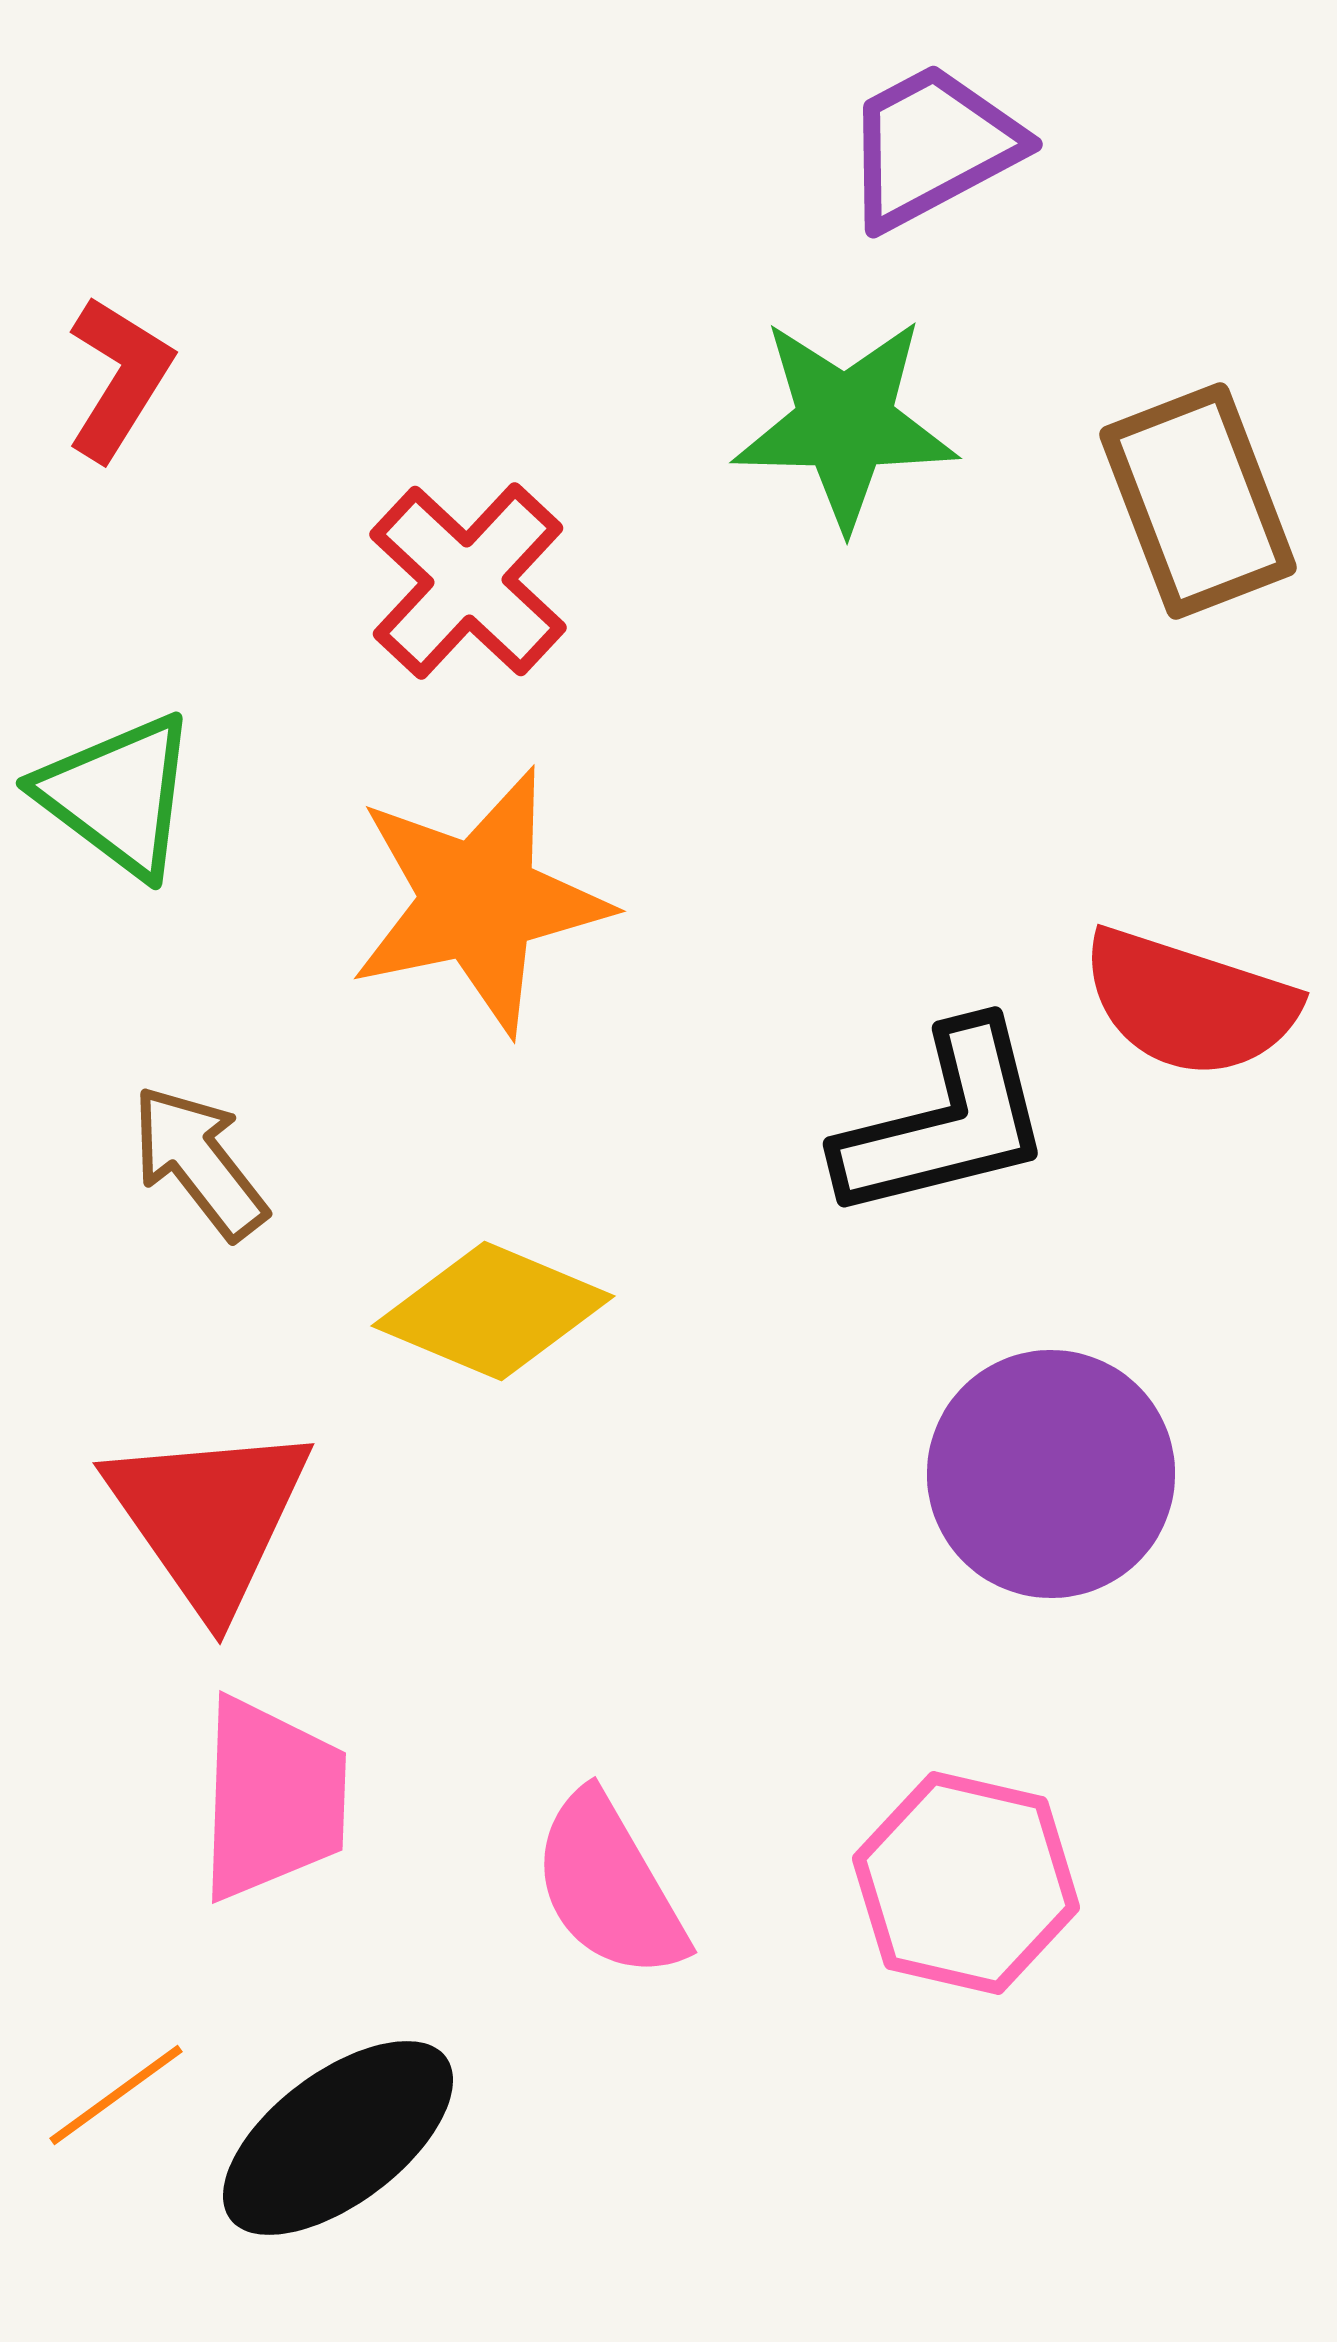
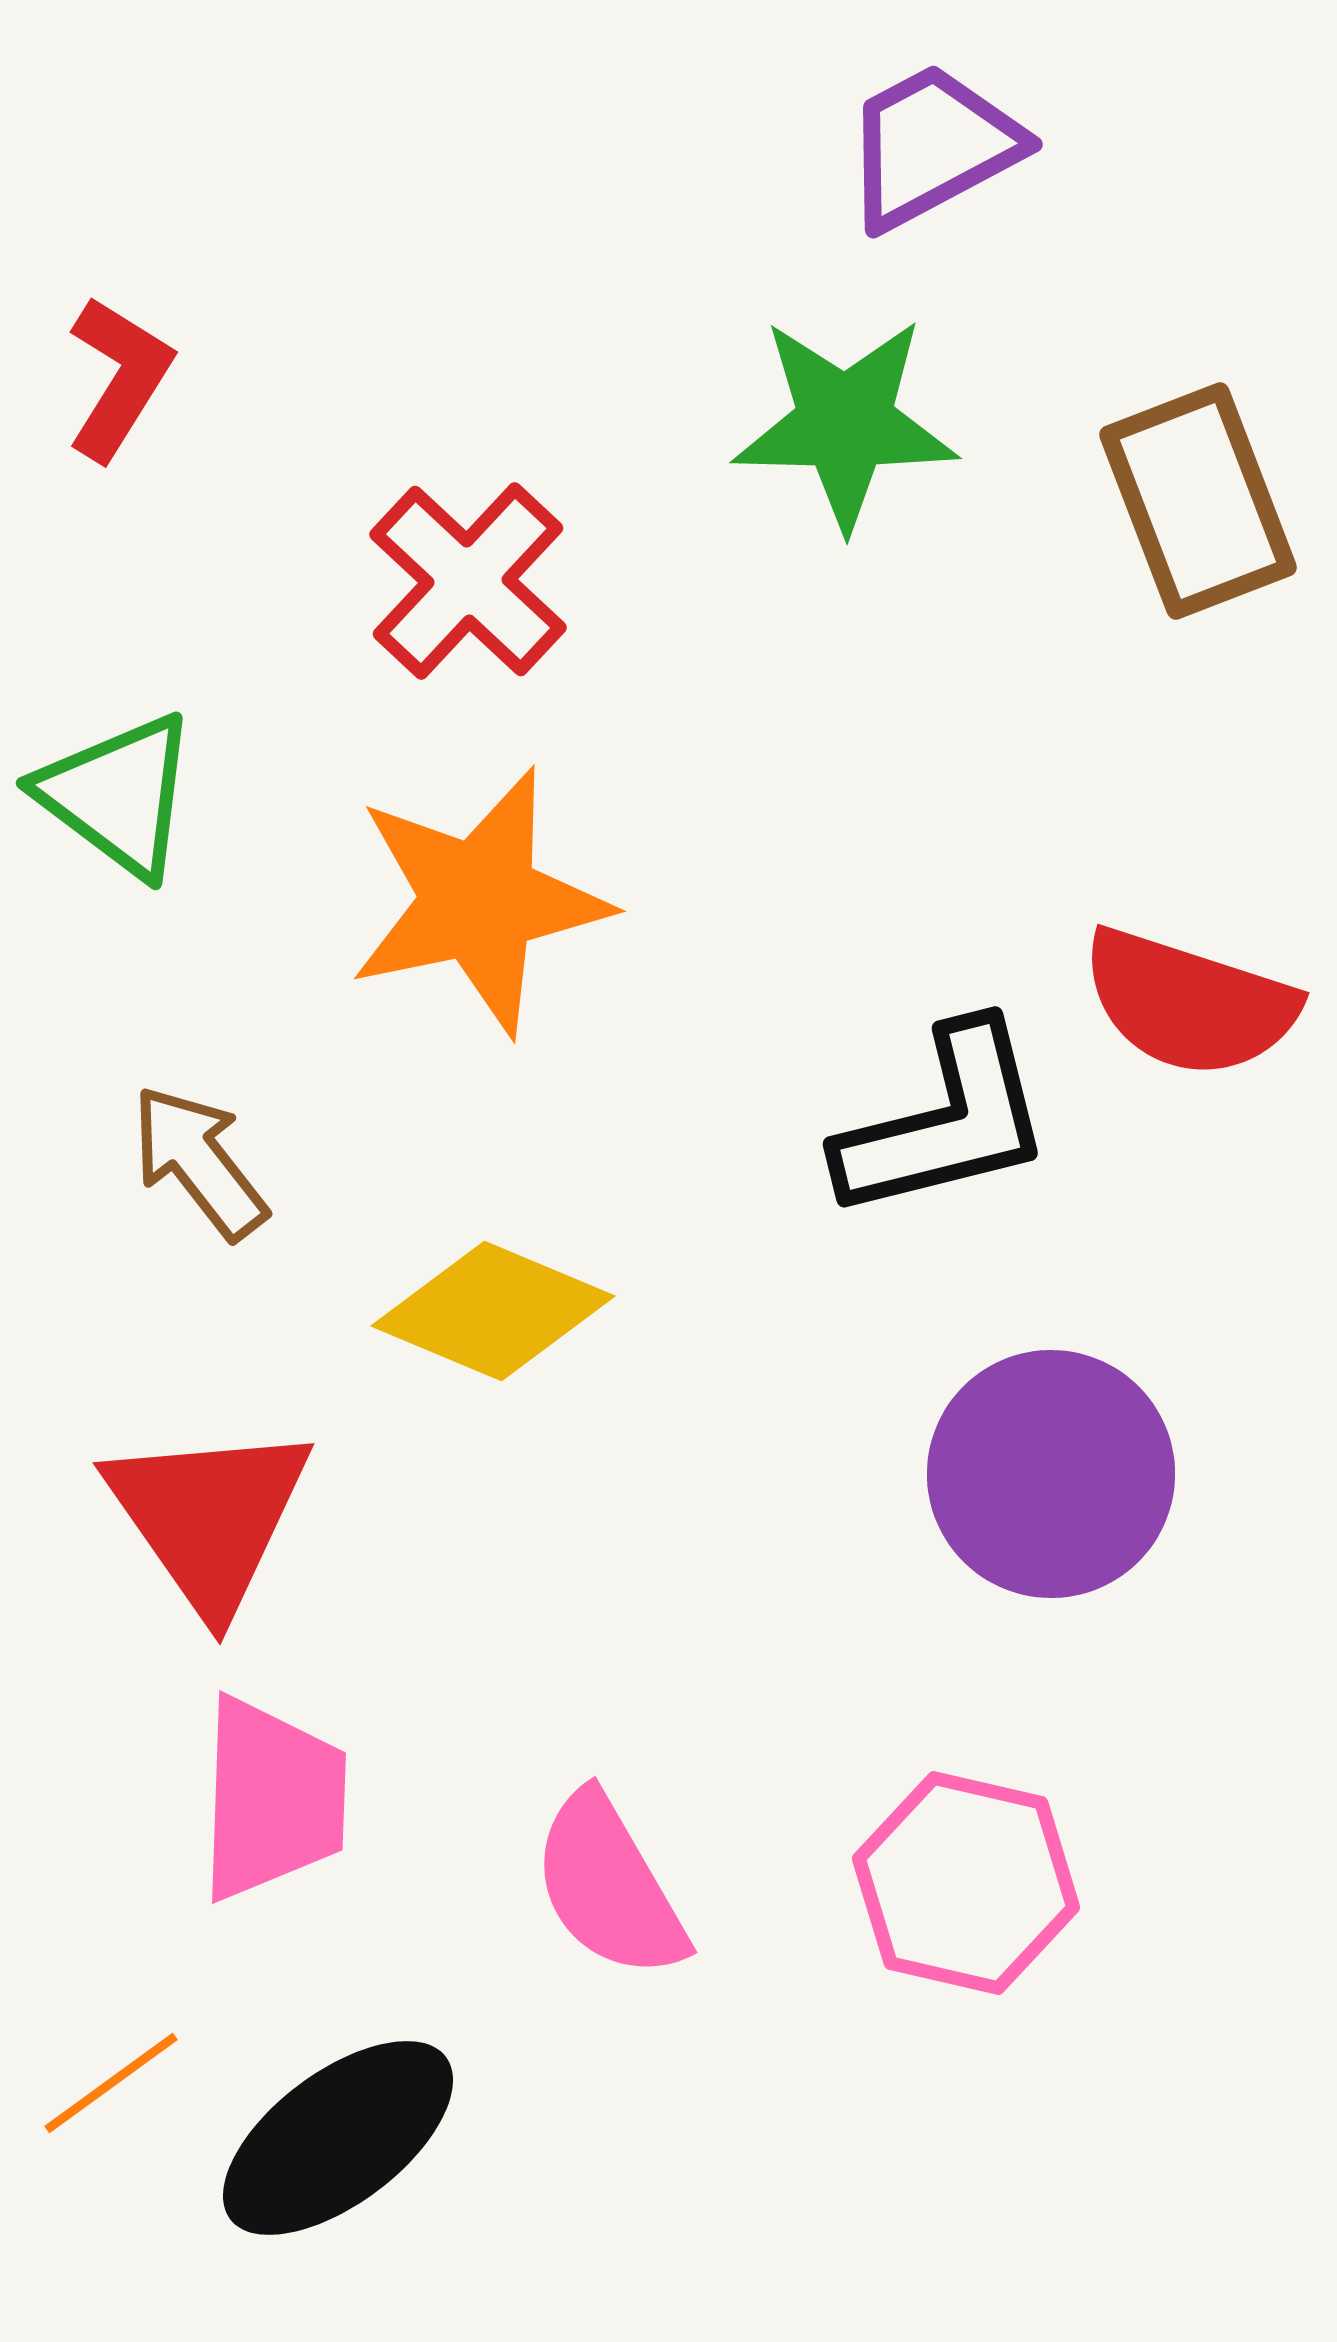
orange line: moved 5 px left, 12 px up
